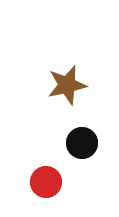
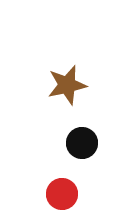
red circle: moved 16 px right, 12 px down
